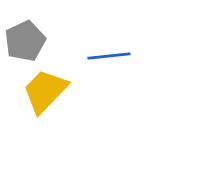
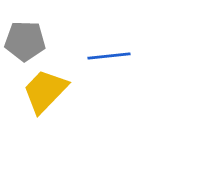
gray pentagon: rotated 27 degrees clockwise
